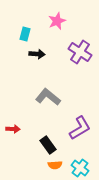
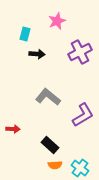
purple cross: rotated 30 degrees clockwise
purple L-shape: moved 3 px right, 13 px up
black rectangle: moved 2 px right; rotated 12 degrees counterclockwise
